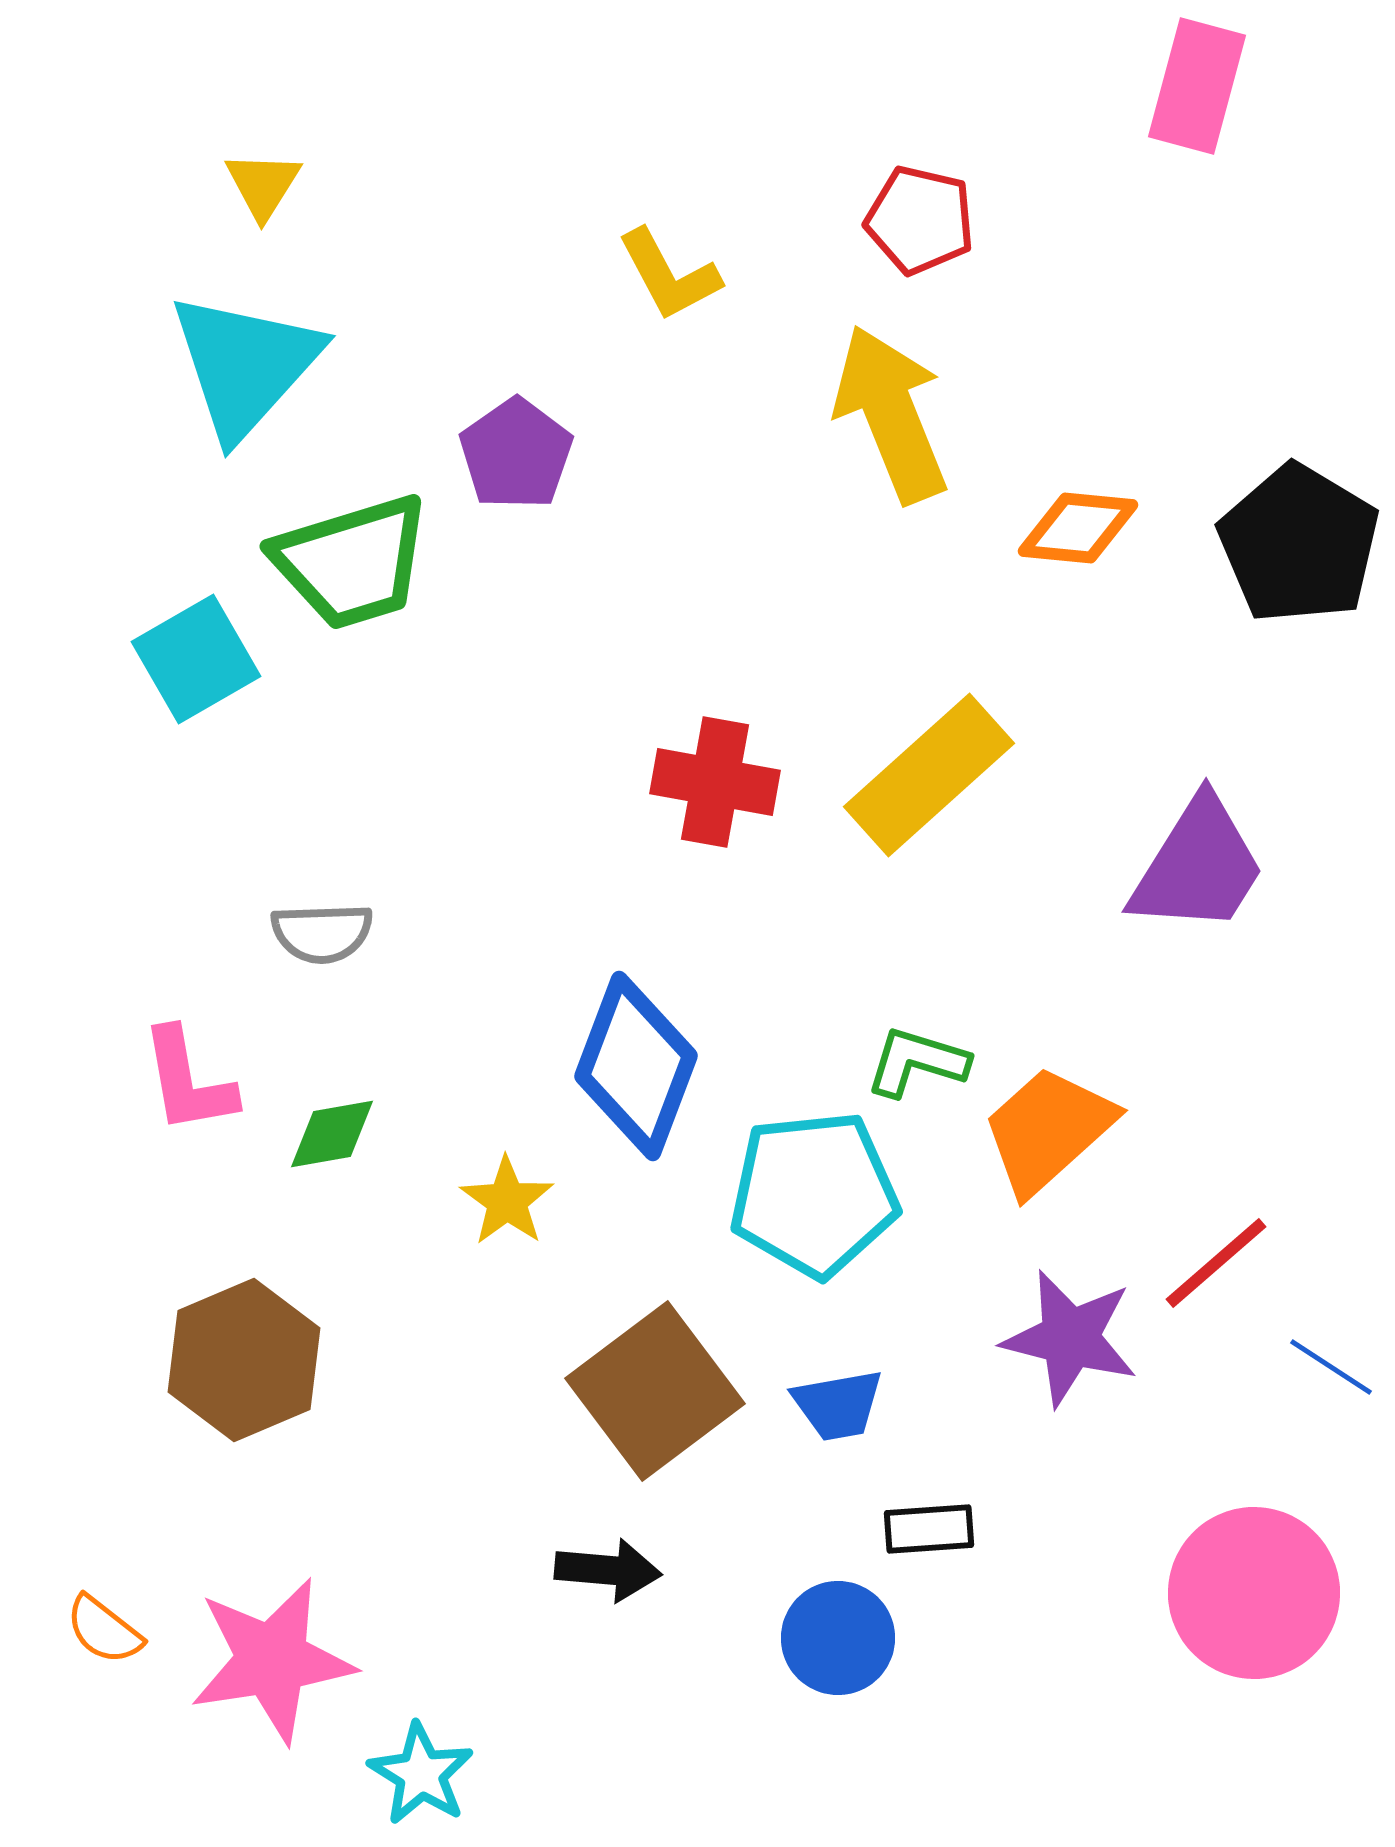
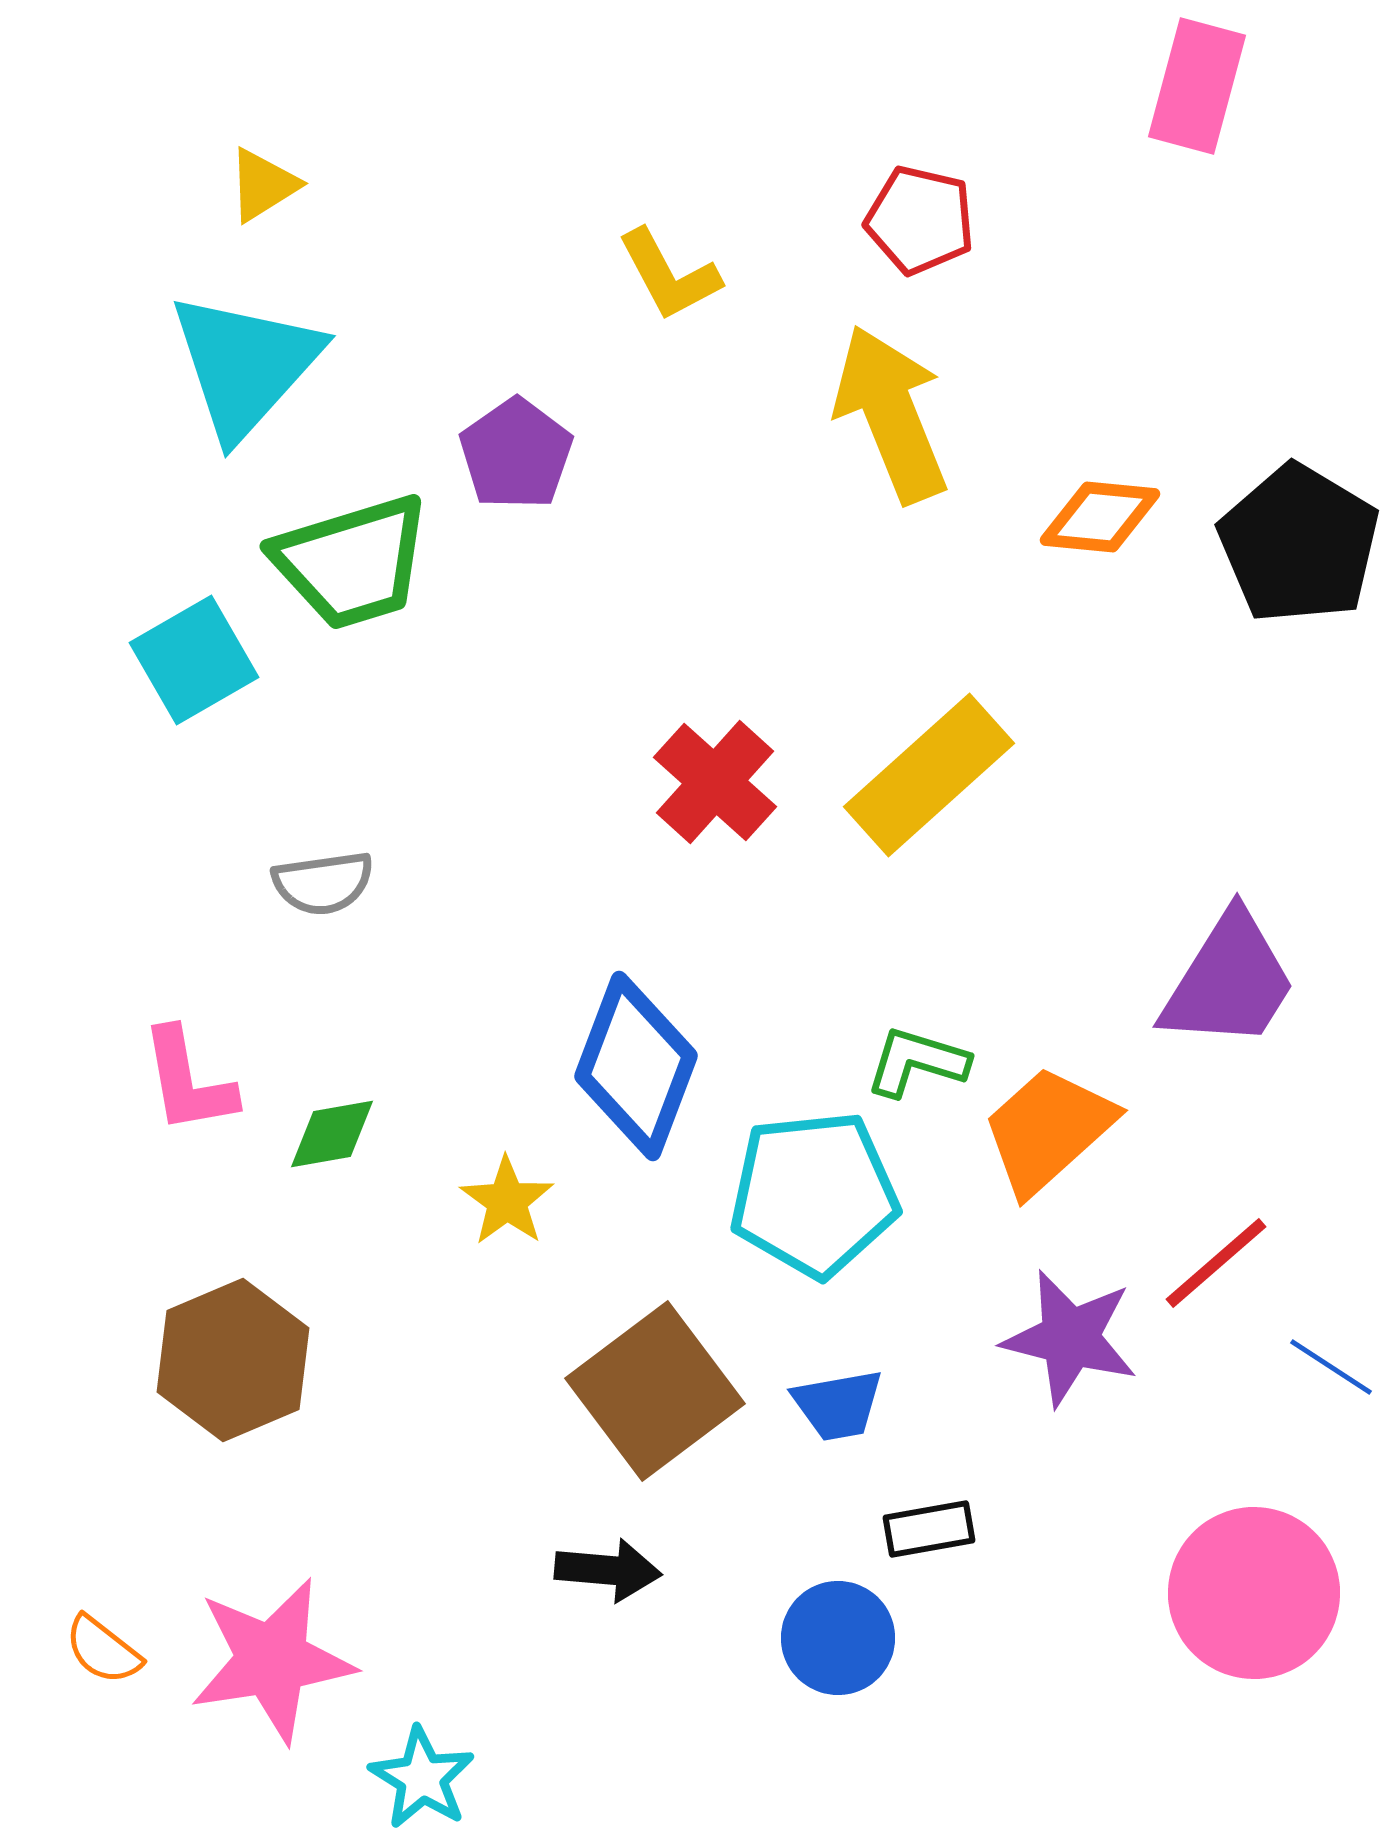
yellow triangle: rotated 26 degrees clockwise
orange diamond: moved 22 px right, 11 px up
cyan square: moved 2 px left, 1 px down
red cross: rotated 32 degrees clockwise
purple trapezoid: moved 31 px right, 115 px down
gray semicircle: moved 1 px right, 50 px up; rotated 6 degrees counterclockwise
brown hexagon: moved 11 px left
black rectangle: rotated 6 degrees counterclockwise
orange semicircle: moved 1 px left, 20 px down
cyan star: moved 1 px right, 4 px down
